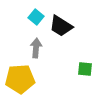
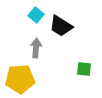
cyan square: moved 2 px up
green square: moved 1 px left
